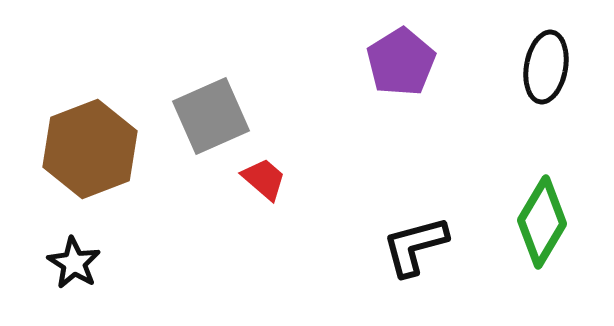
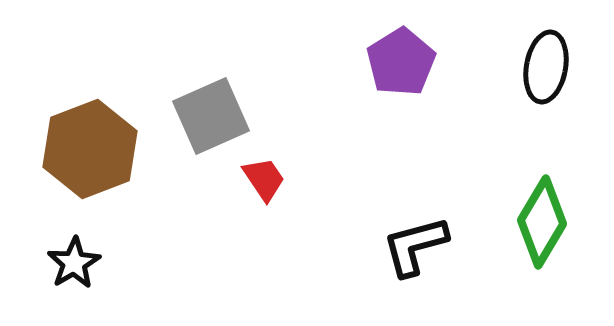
red trapezoid: rotated 15 degrees clockwise
black star: rotated 10 degrees clockwise
